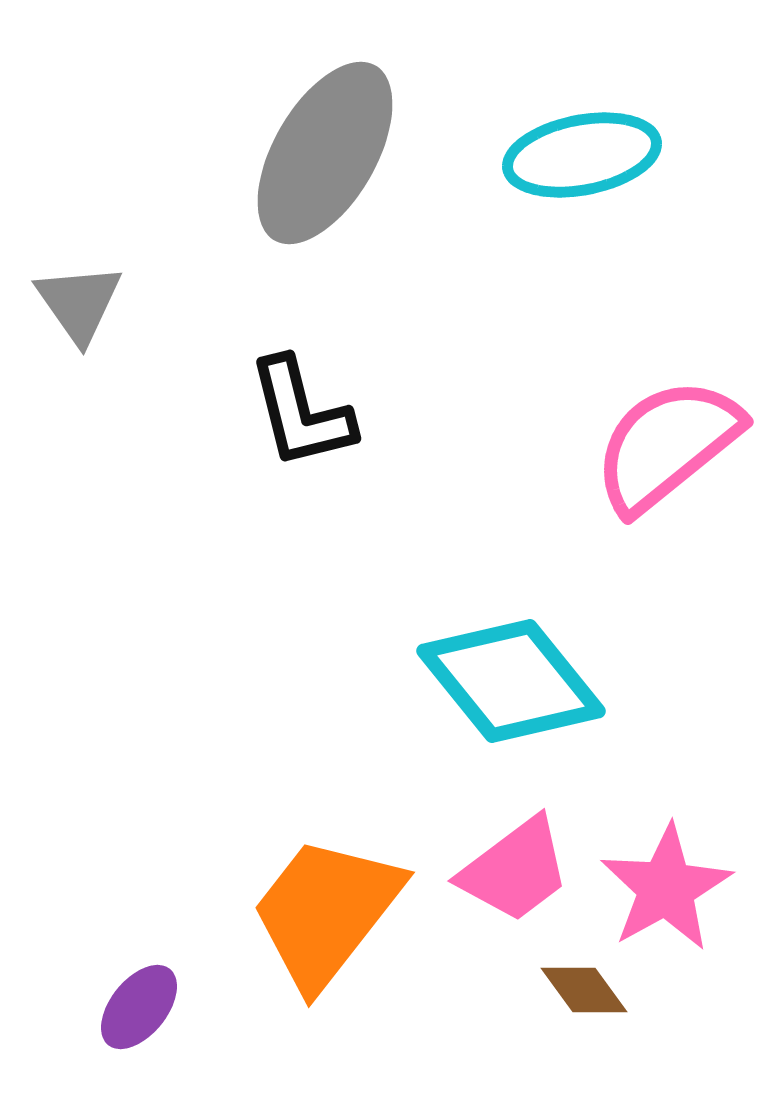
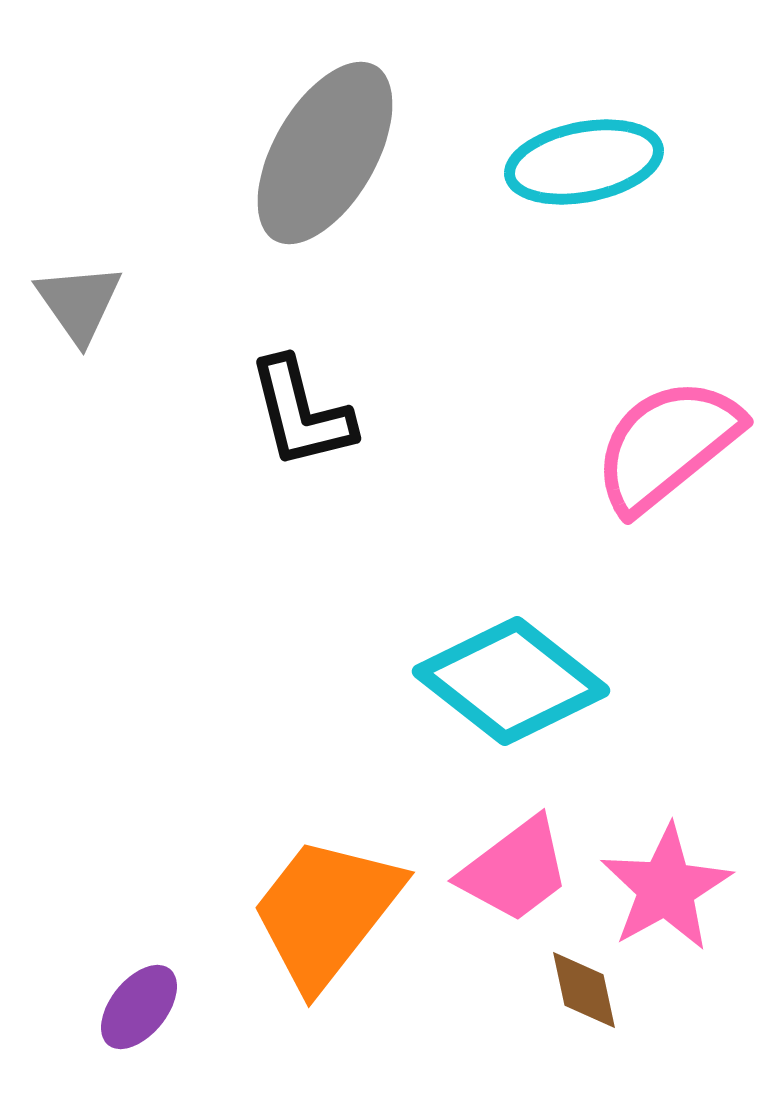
cyan ellipse: moved 2 px right, 7 px down
cyan diamond: rotated 13 degrees counterclockwise
brown diamond: rotated 24 degrees clockwise
